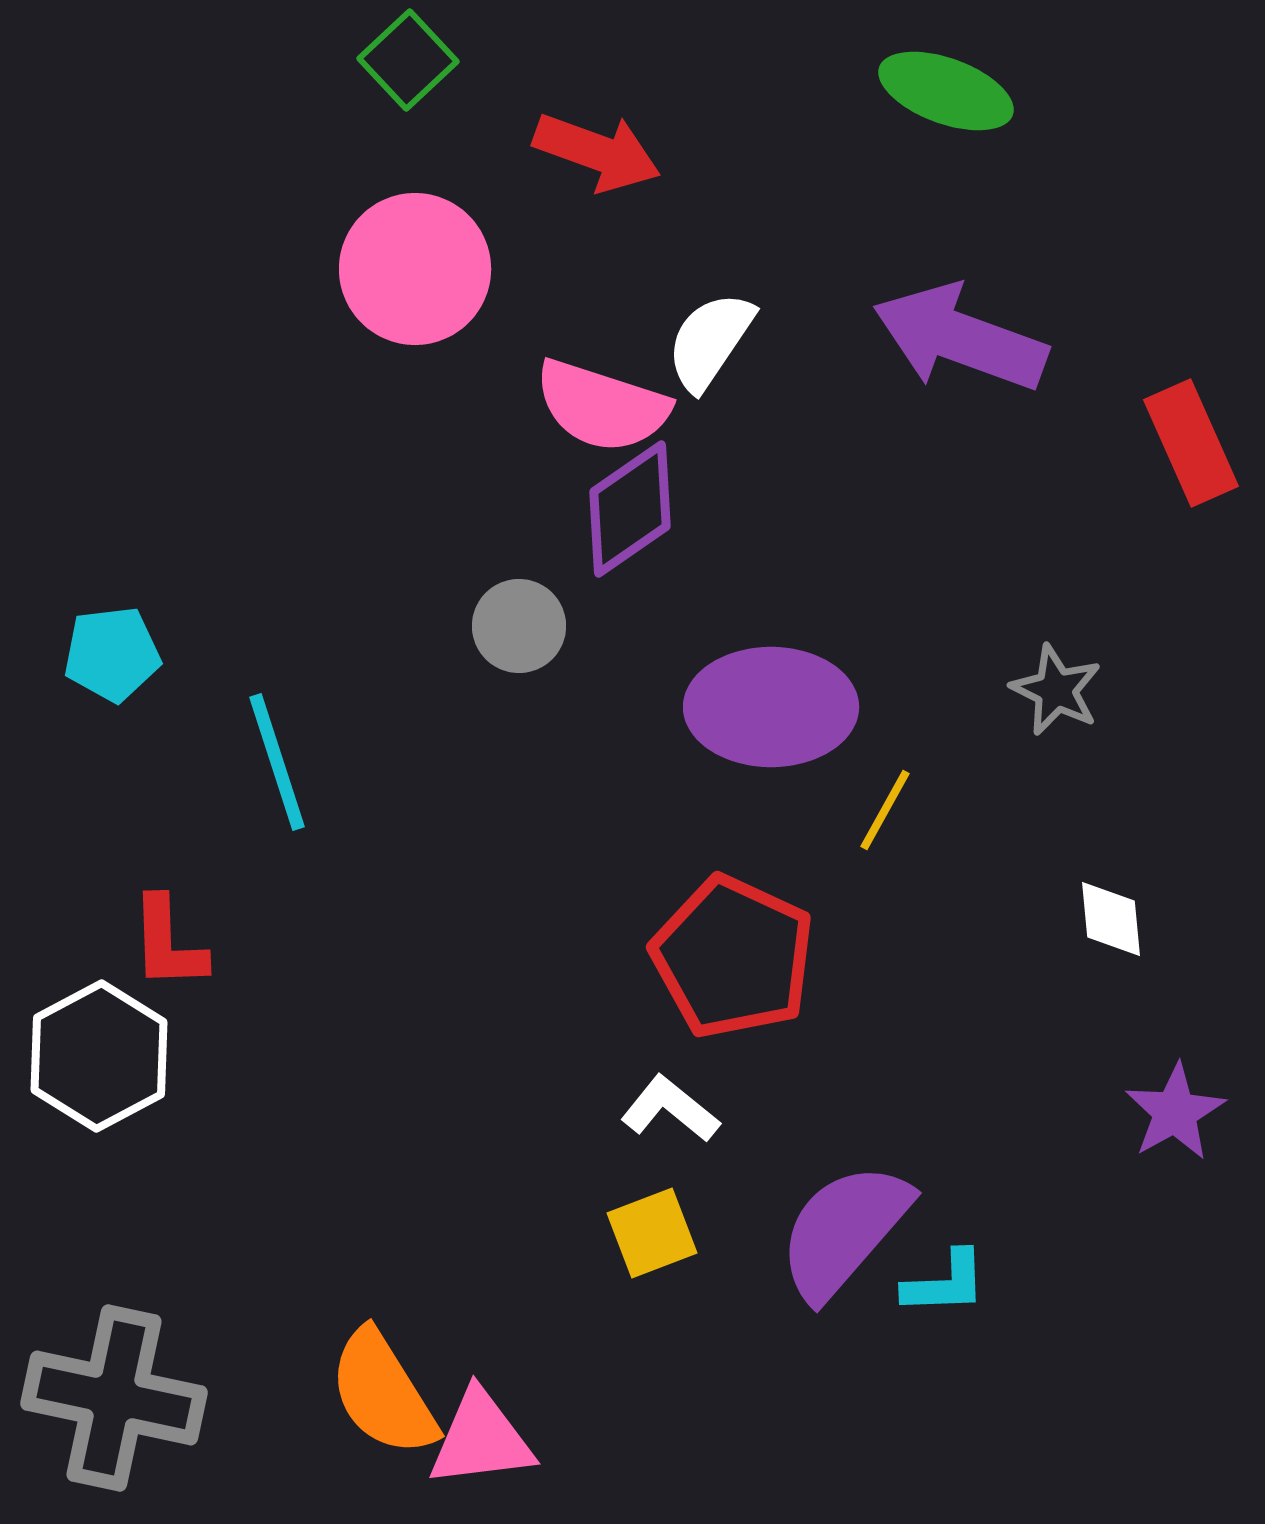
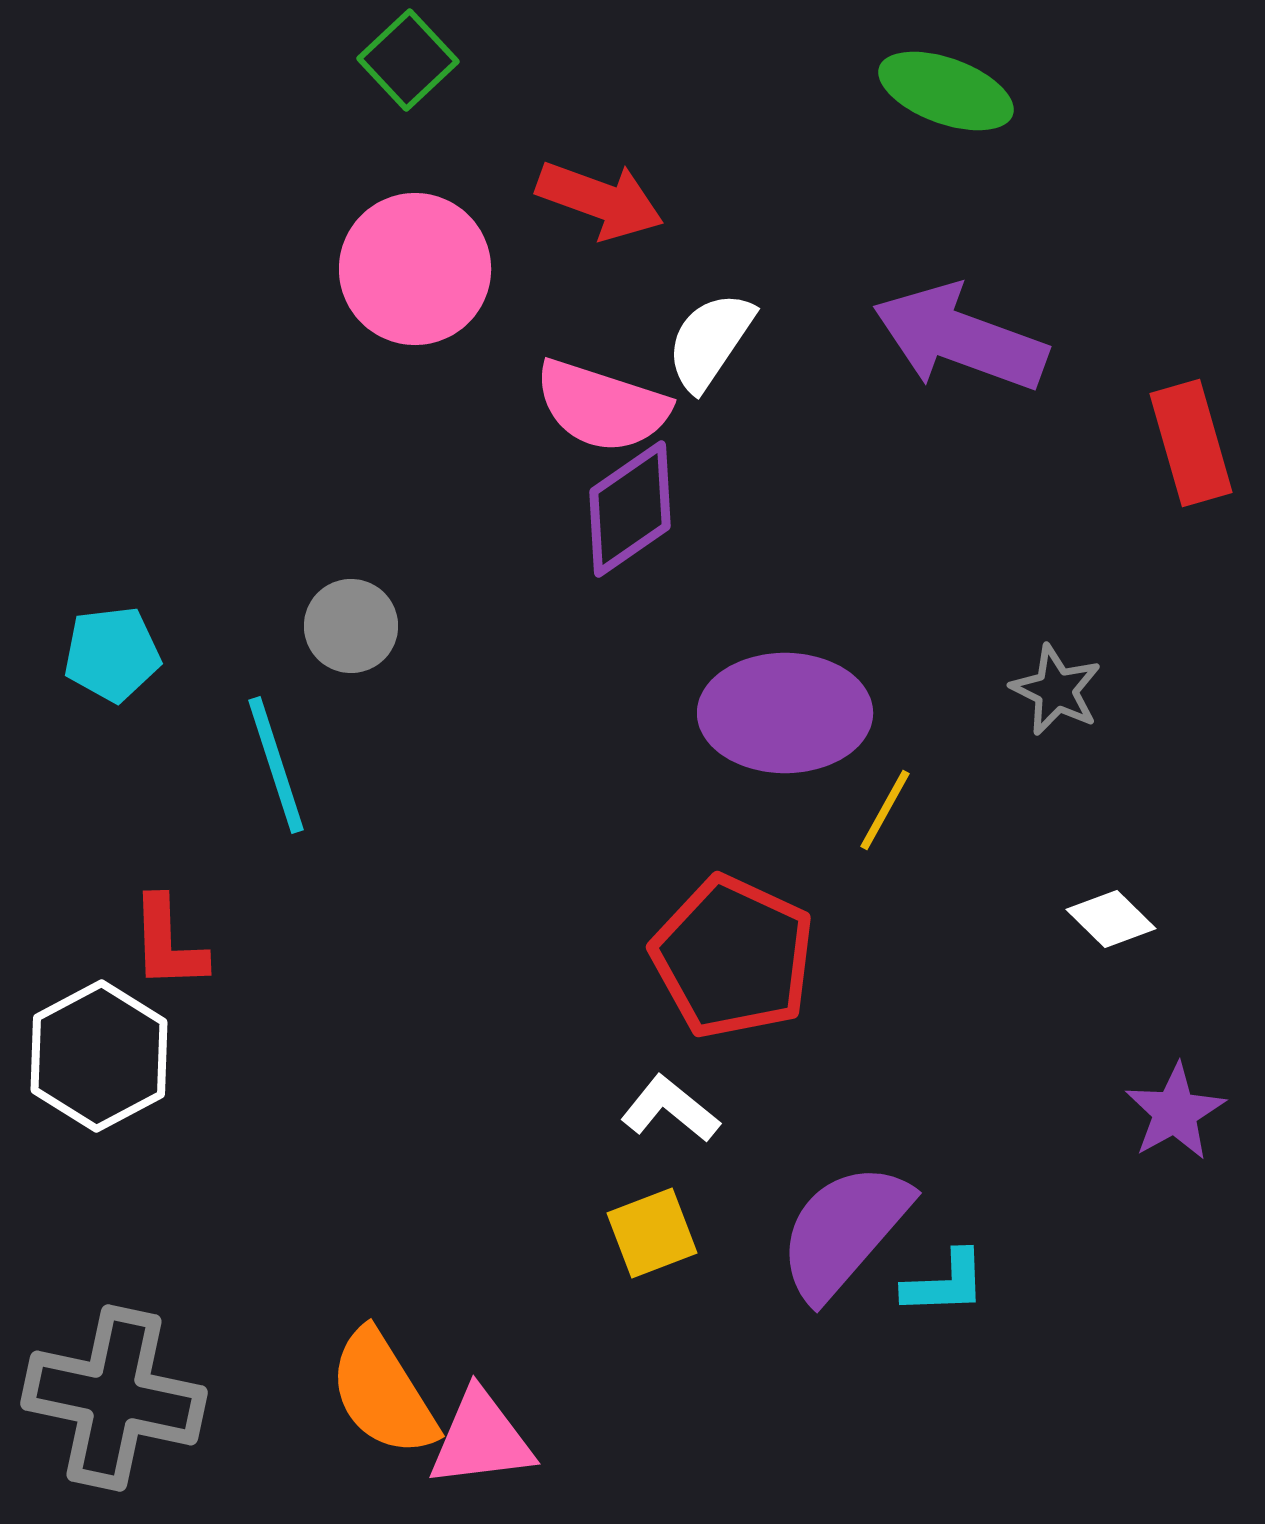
red arrow: moved 3 px right, 48 px down
red rectangle: rotated 8 degrees clockwise
gray circle: moved 168 px left
purple ellipse: moved 14 px right, 6 px down
cyan line: moved 1 px left, 3 px down
white diamond: rotated 40 degrees counterclockwise
